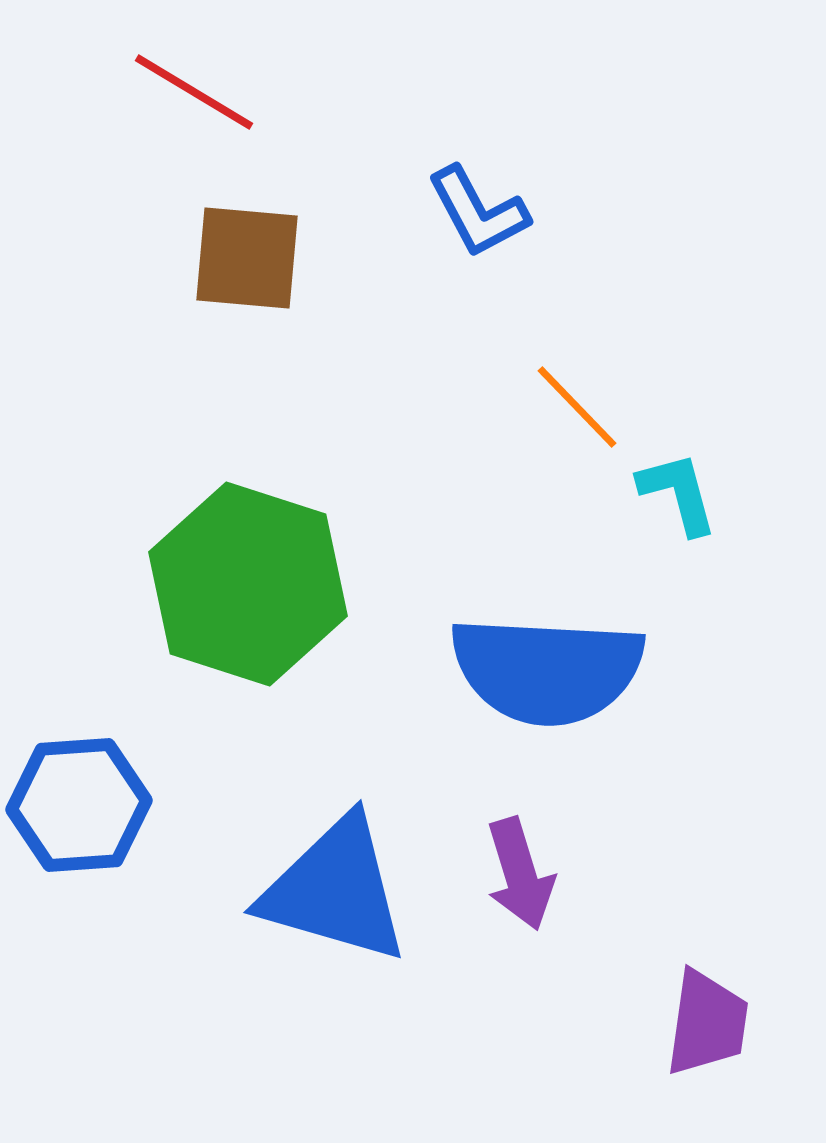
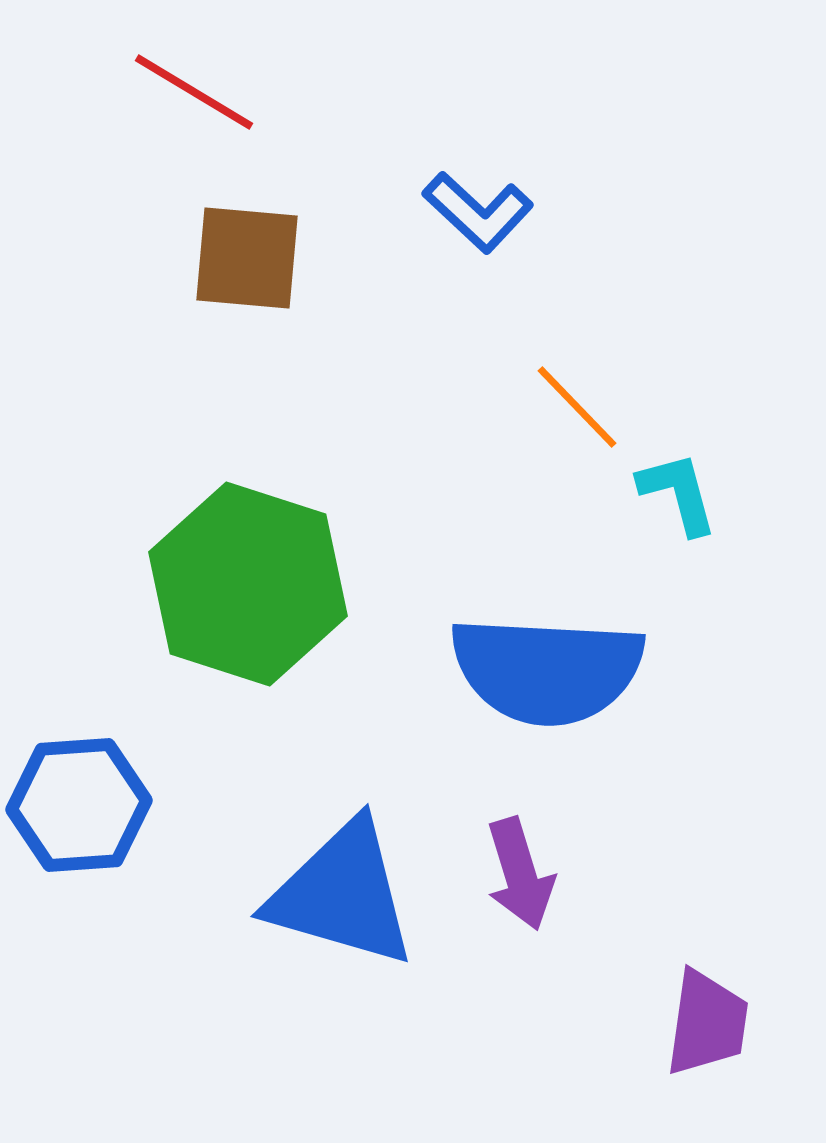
blue L-shape: rotated 19 degrees counterclockwise
blue triangle: moved 7 px right, 4 px down
